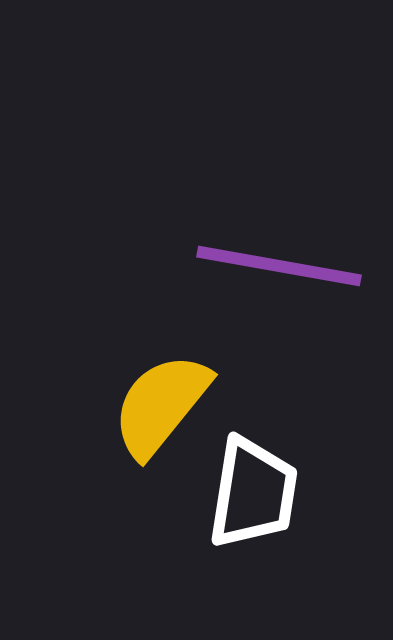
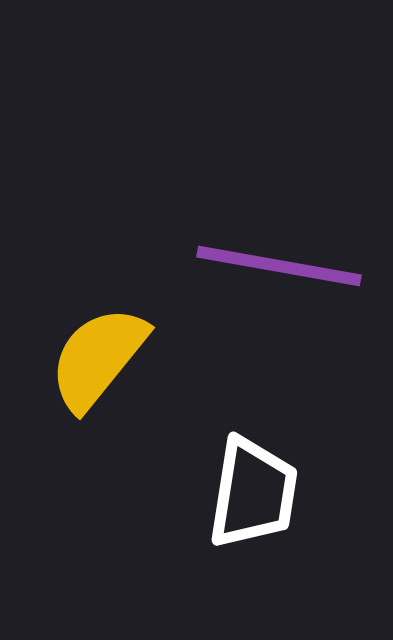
yellow semicircle: moved 63 px left, 47 px up
